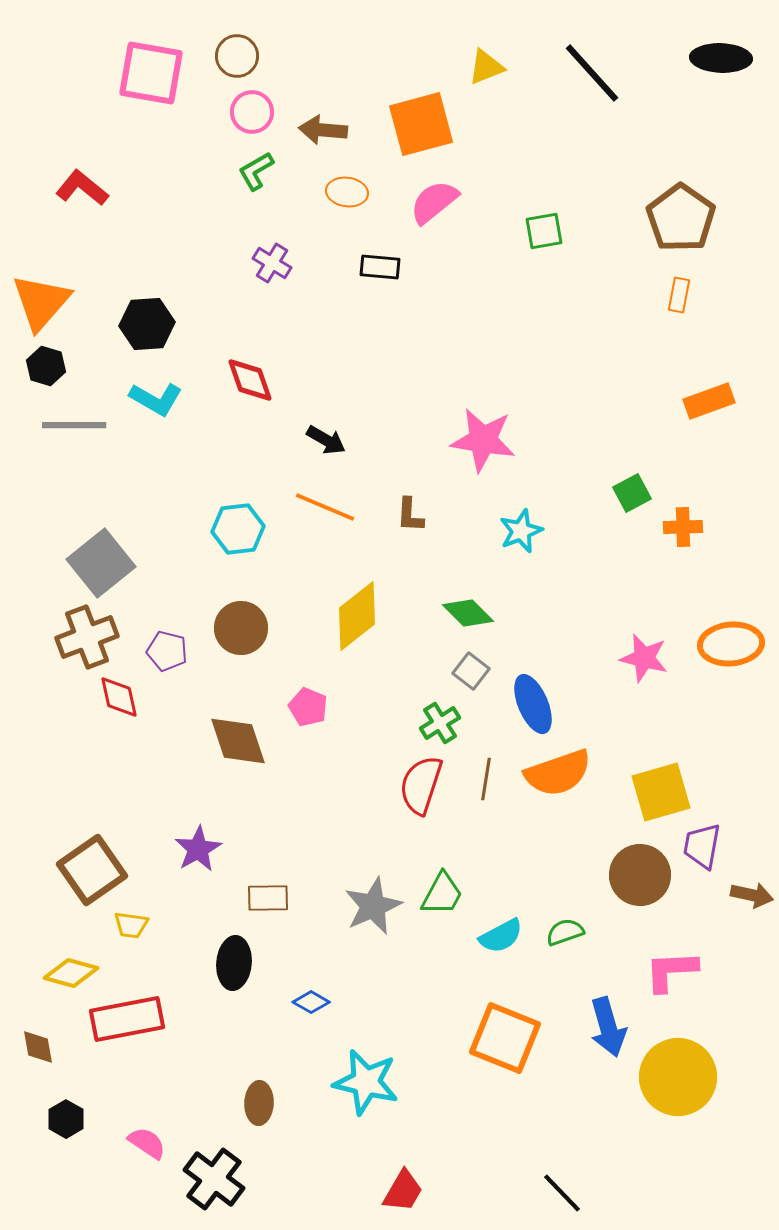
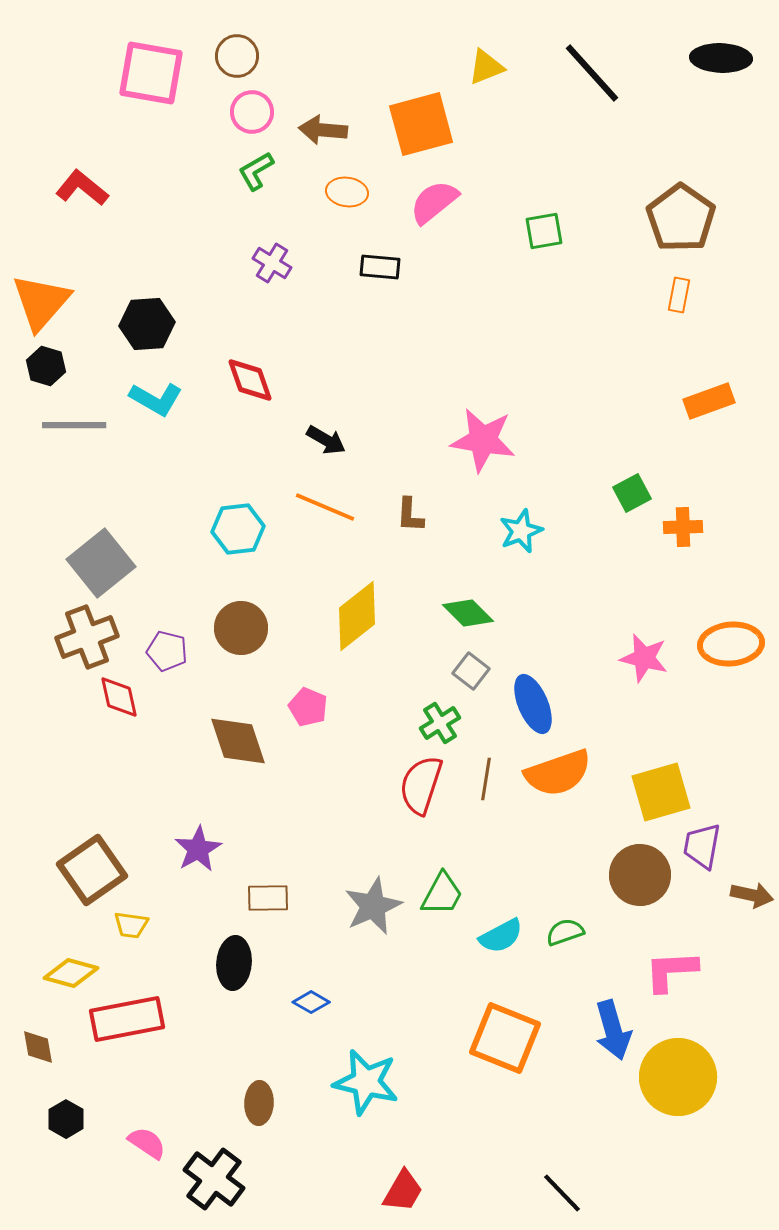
blue arrow at (608, 1027): moved 5 px right, 3 px down
